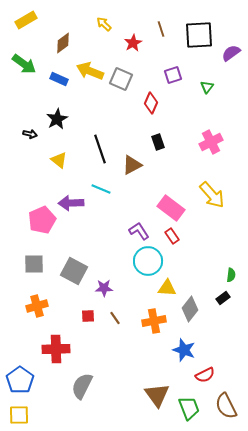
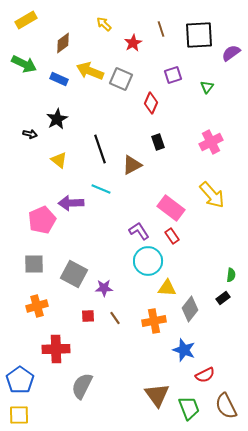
green arrow at (24, 64): rotated 10 degrees counterclockwise
gray square at (74, 271): moved 3 px down
